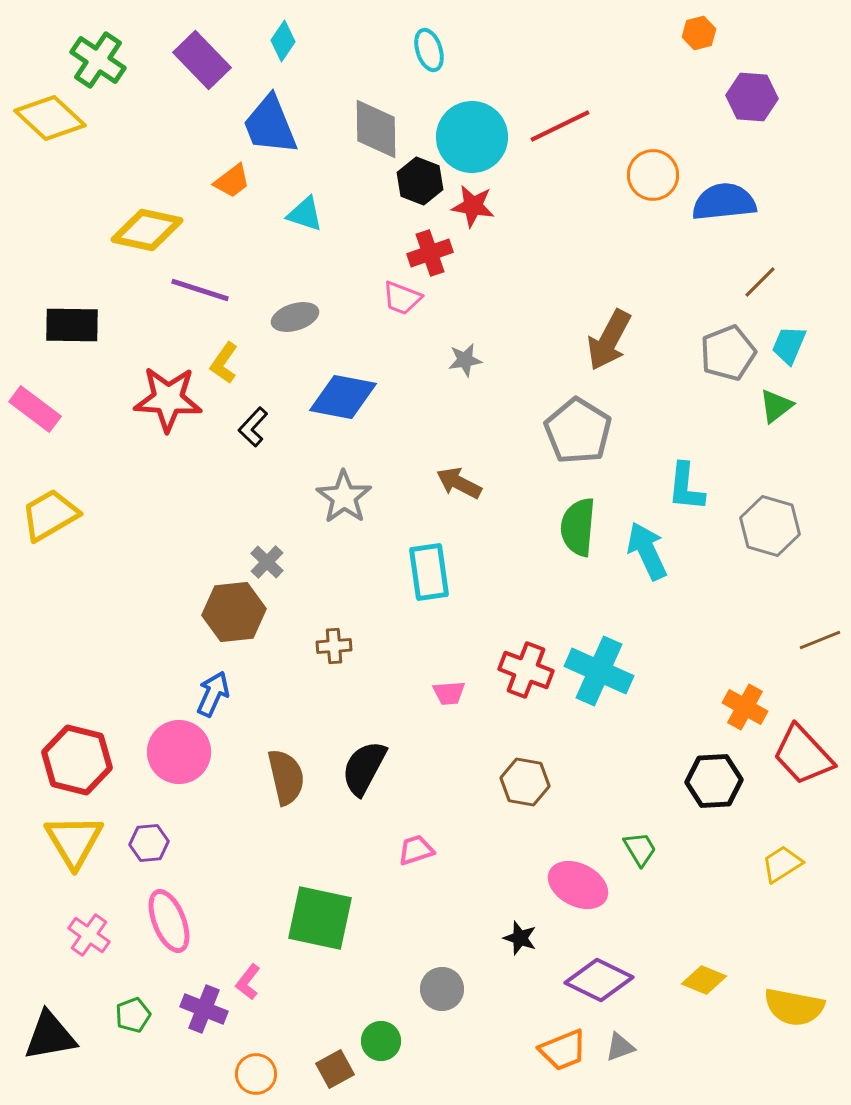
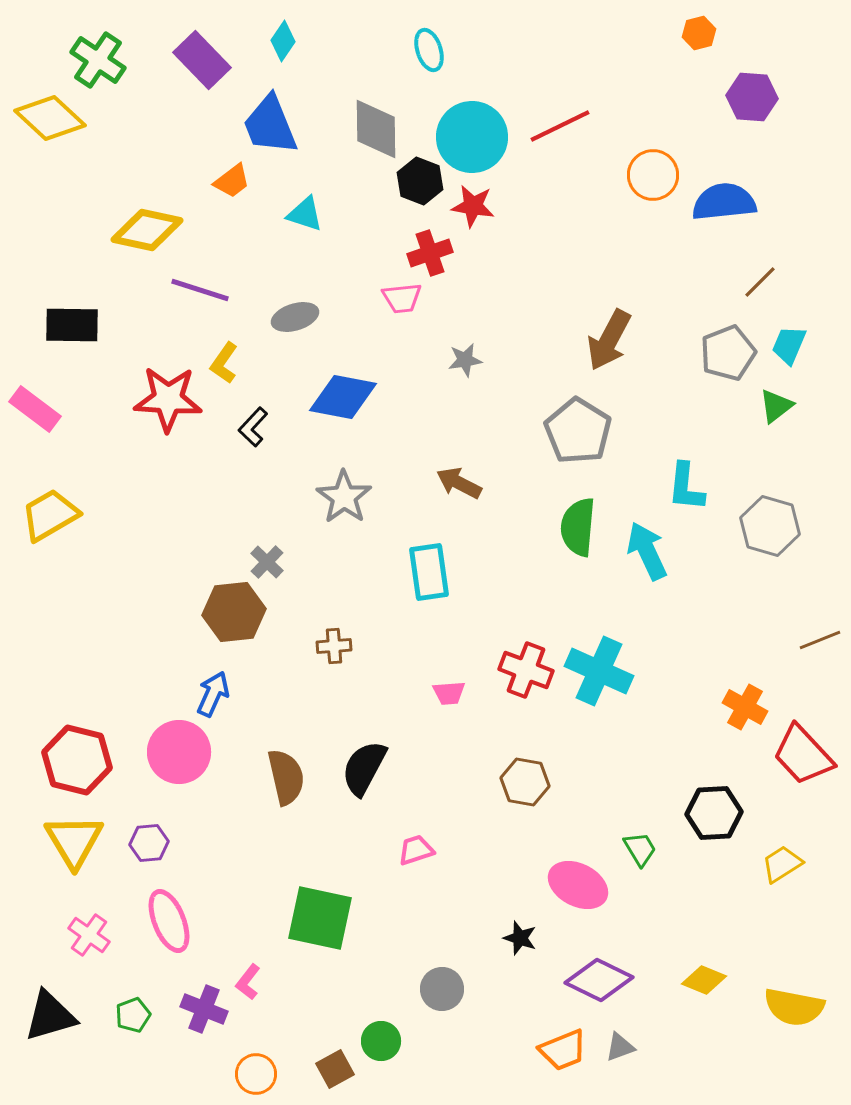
pink trapezoid at (402, 298): rotated 27 degrees counterclockwise
black hexagon at (714, 781): moved 32 px down
black triangle at (50, 1036): moved 20 px up; rotated 6 degrees counterclockwise
